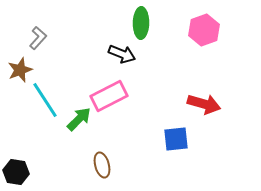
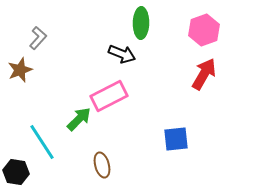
cyan line: moved 3 px left, 42 px down
red arrow: moved 30 px up; rotated 76 degrees counterclockwise
